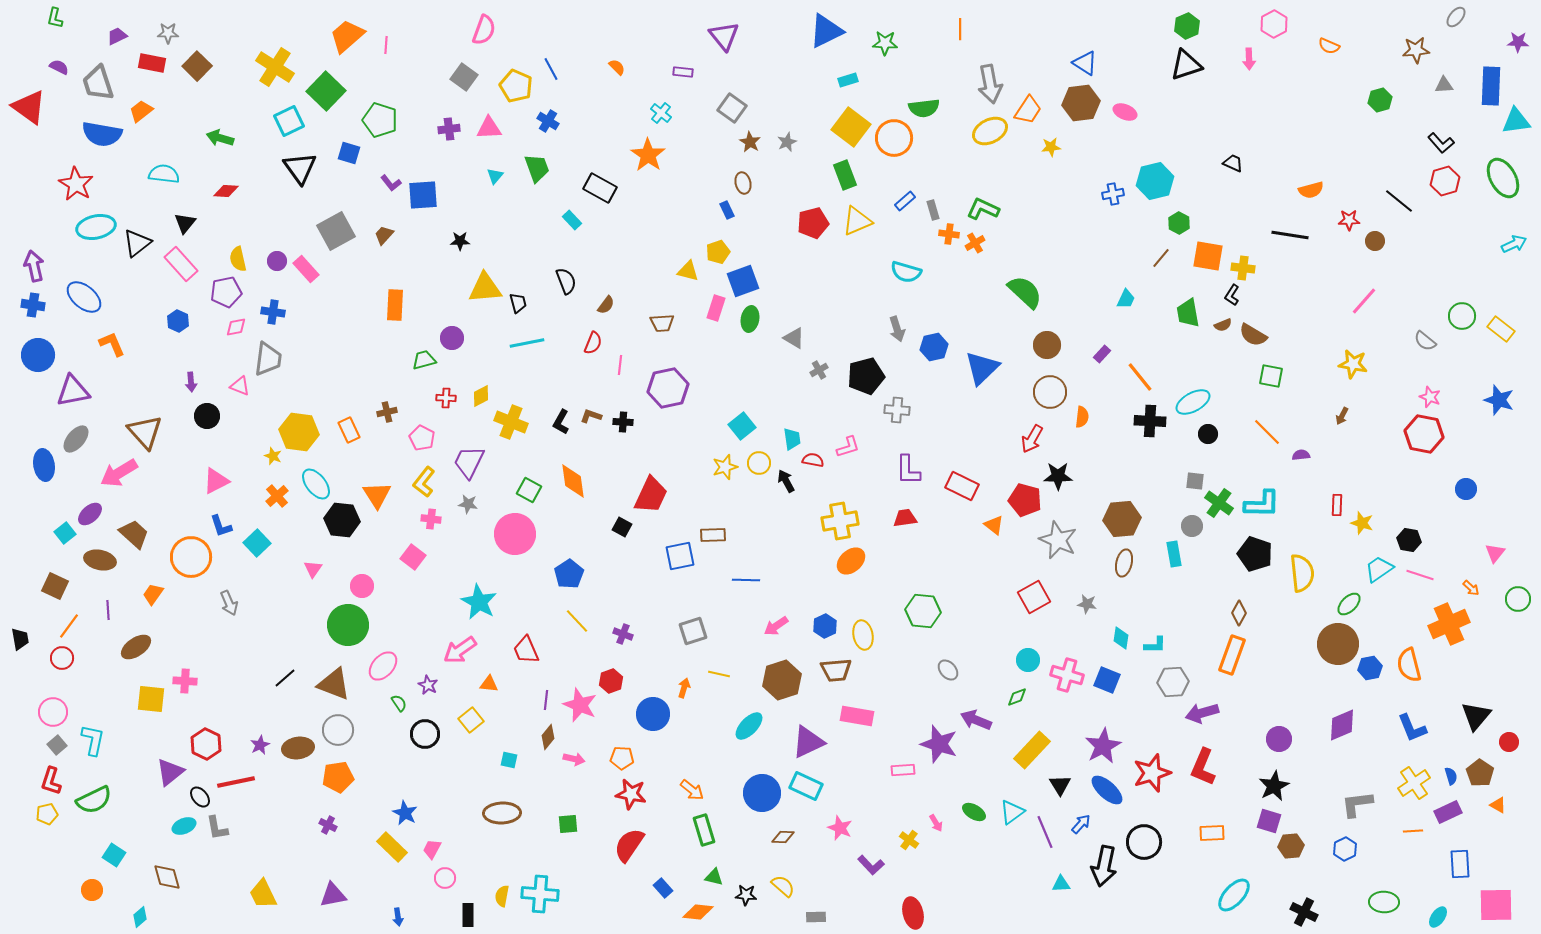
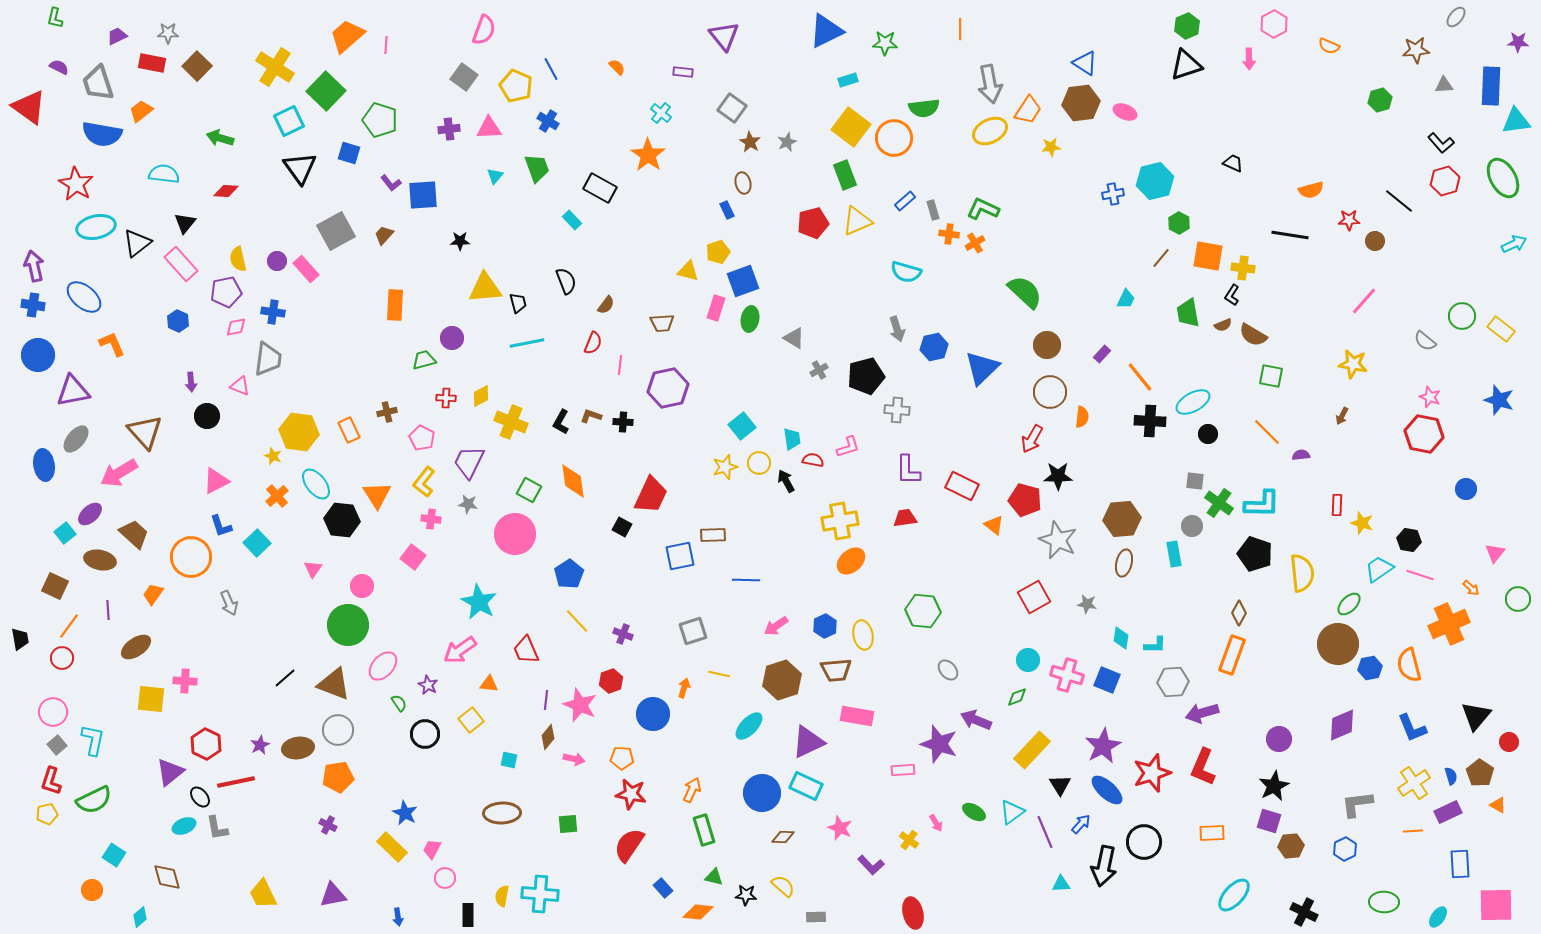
orange arrow at (692, 790): rotated 105 degrees counterclockwise
